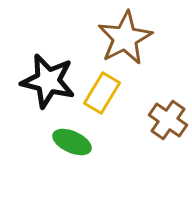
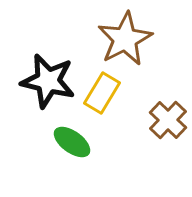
brown star: moved 1 px down
brown cross: rotated 9 degrees clockwise
green ellipse: rotated 12 degrees clockwise
